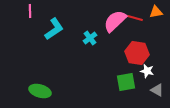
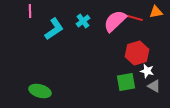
cyan cross: moved 7 px left, 17 px up
red hexagon: rotated 25 degrees counterclockwise
gray triangle: moved 3 px left, 4 px up
